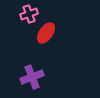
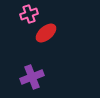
red ellipse: rotated 15 degrees clockwise
